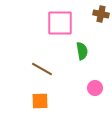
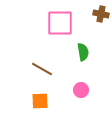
green semicircle: moved 1 px right, 1 px down
pink circle: moved 14 px left, 2 px down
